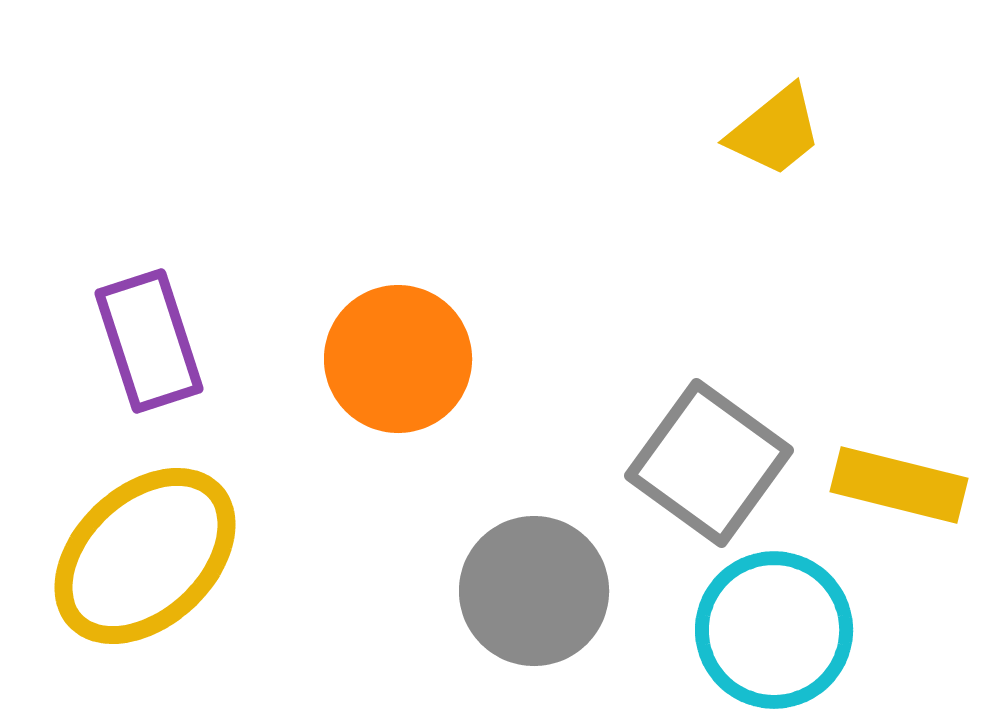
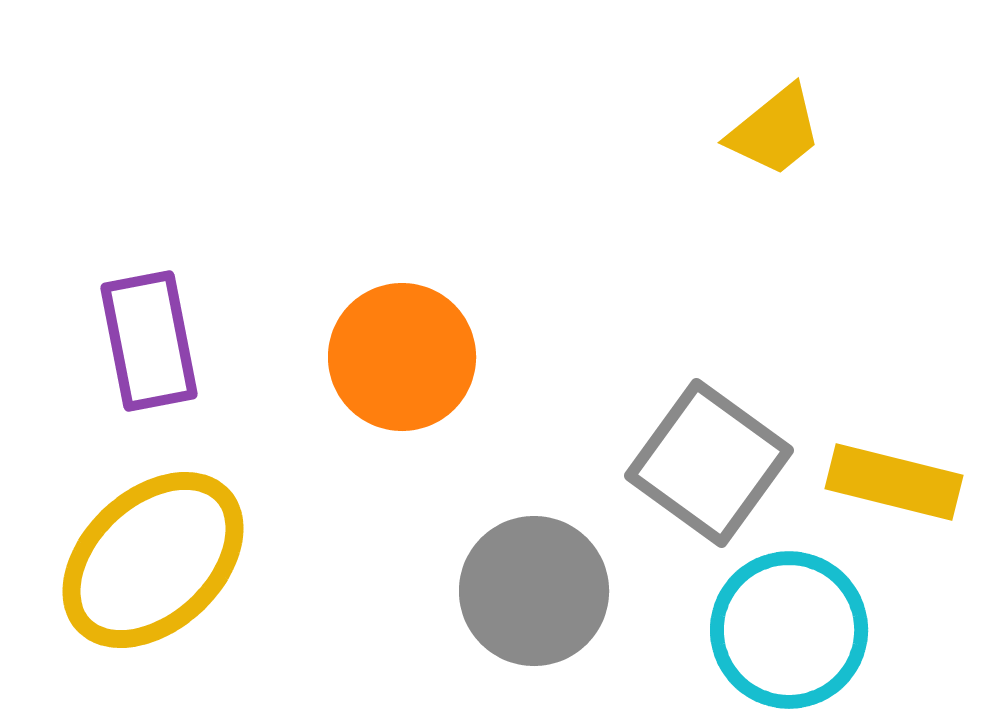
purple rectangle: rotated 7 degrees clockwise
orange circle: moved 4 px right, 2 px up
yellow rectangle: moved 5 px left, 3 px up
yellow ellipse: moved 8 px right, 4 px down
cyan circle: moved 15 px right
